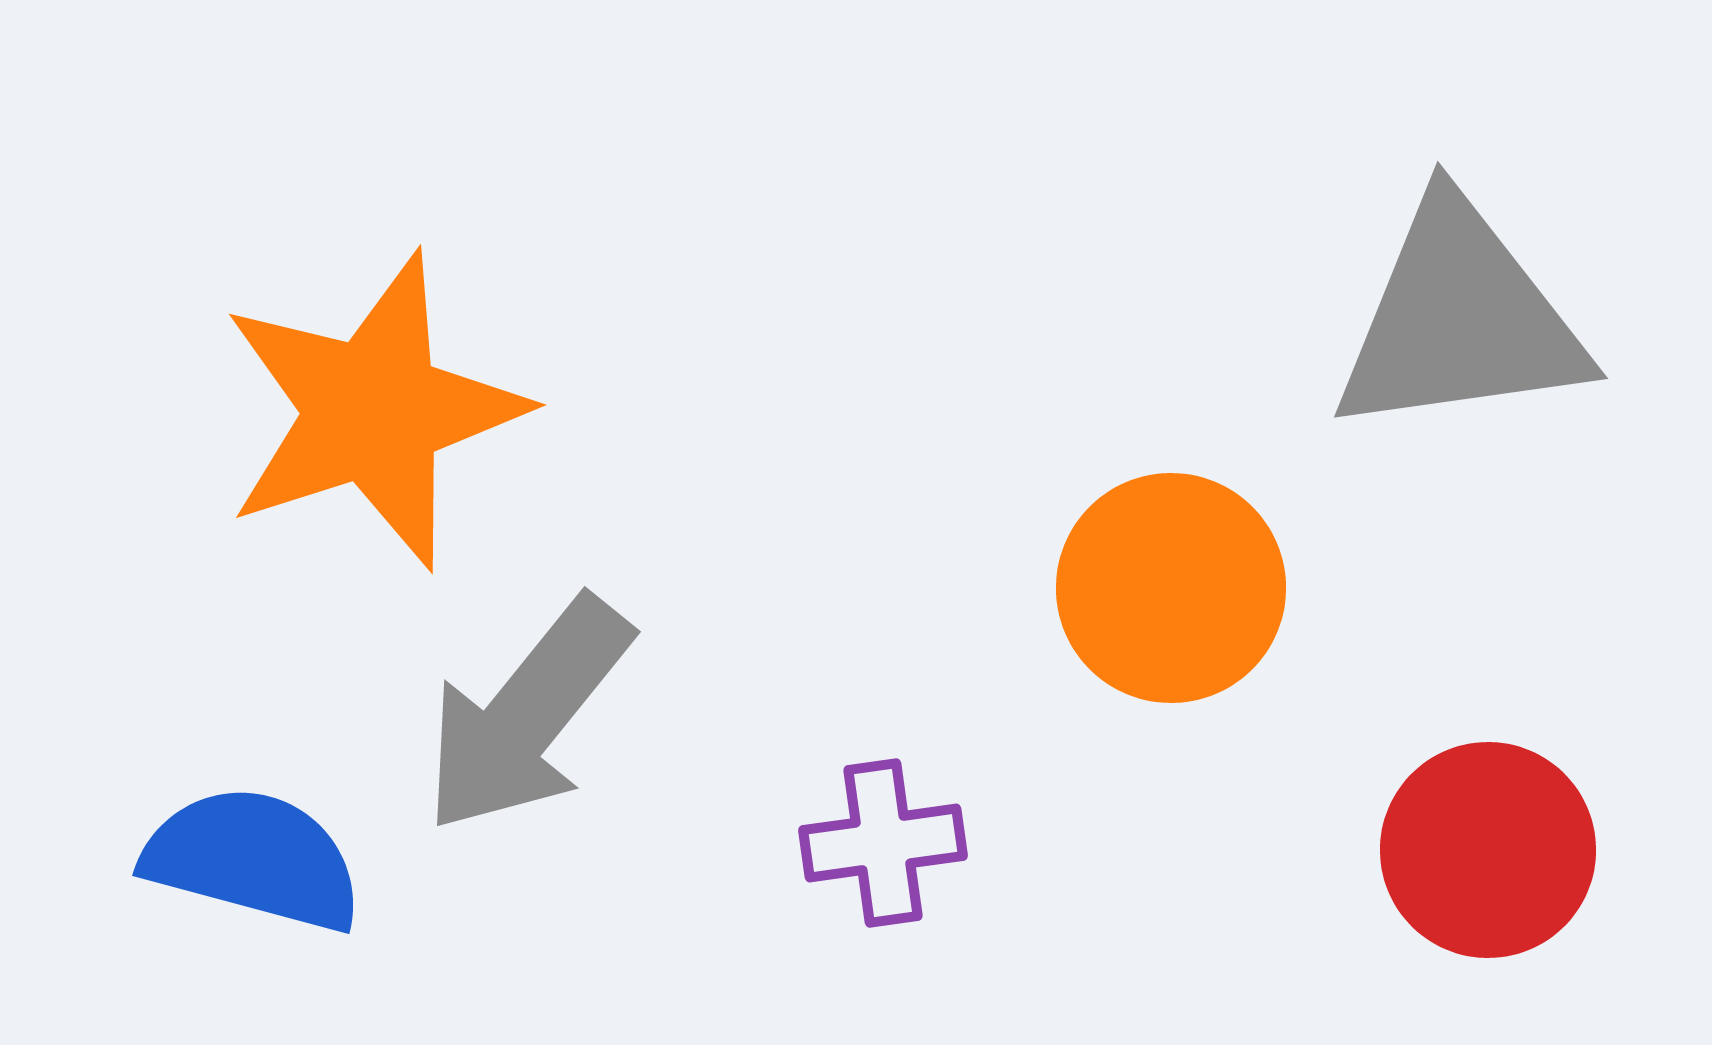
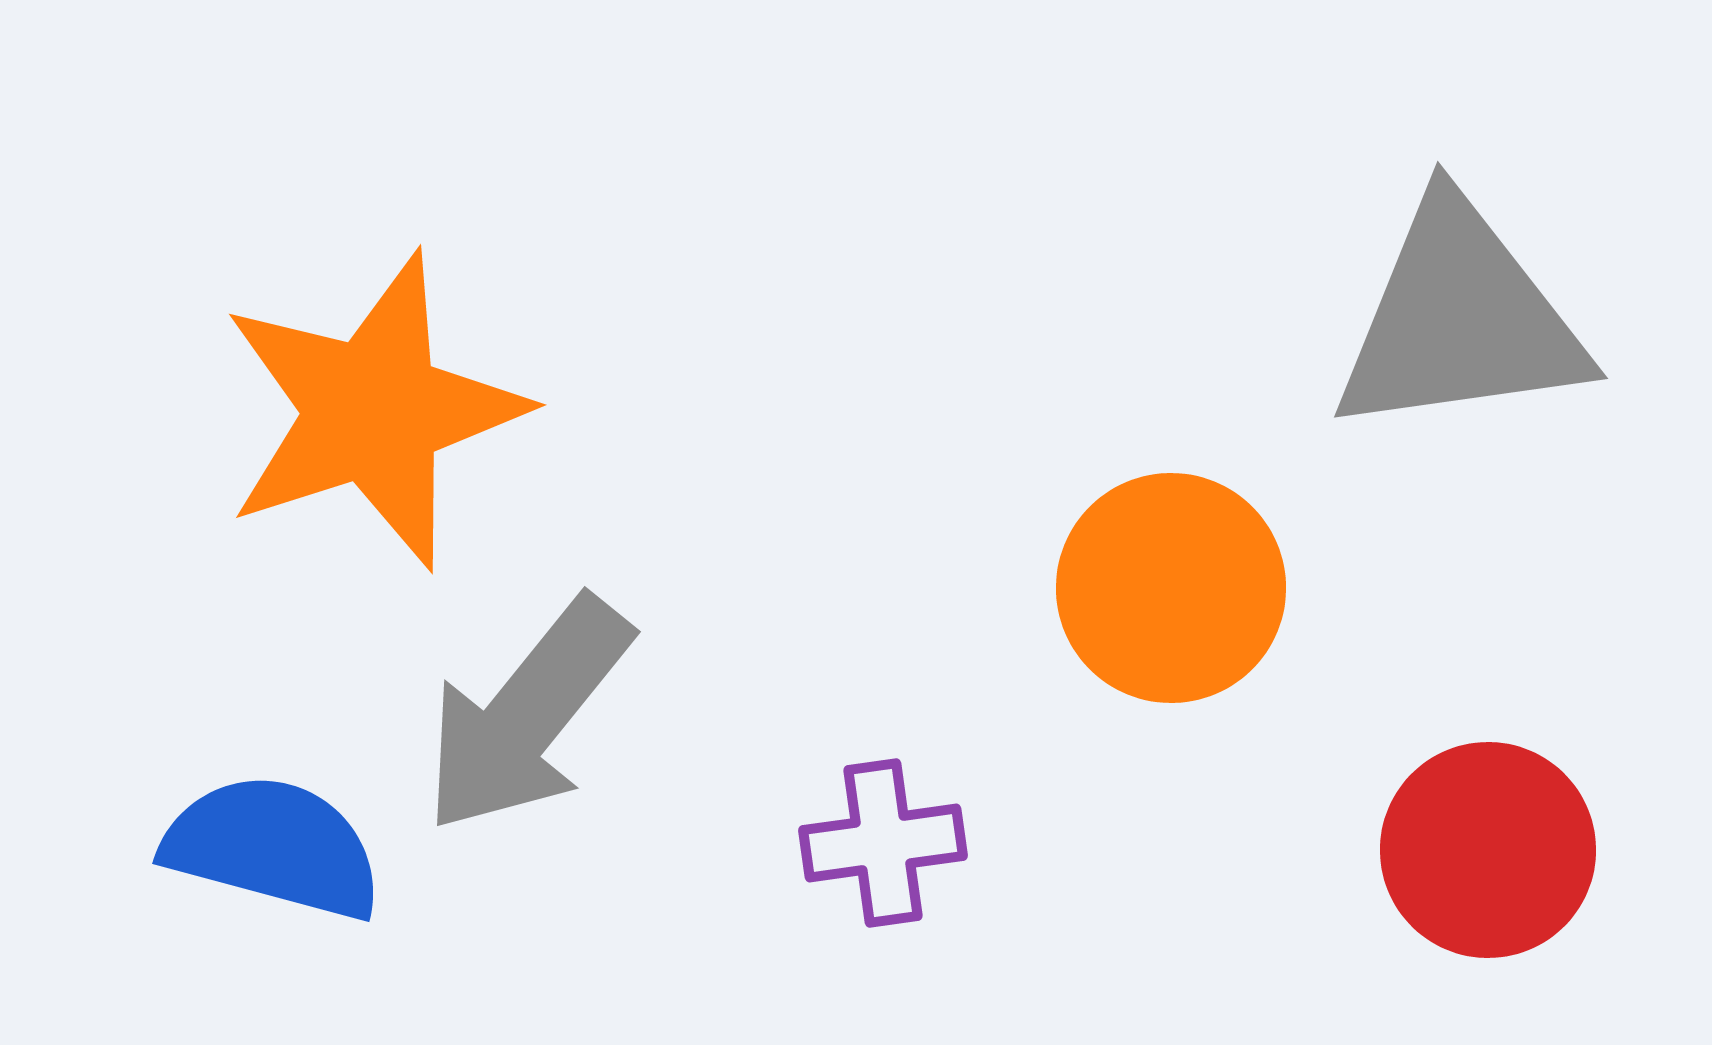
blue semicircle: moved 20 px right, 12 px up
